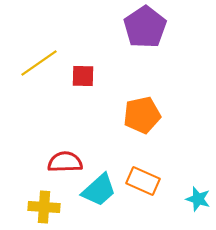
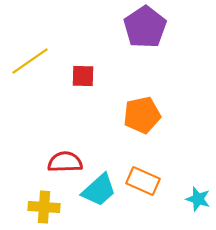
yellow line: moved 9 px left, 2 px up
